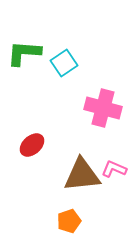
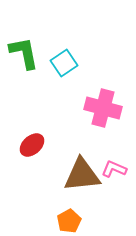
green L-shape: rotated 75 degrees clockwise
orange pentagon: rotated 10 degrees counterclockwise
